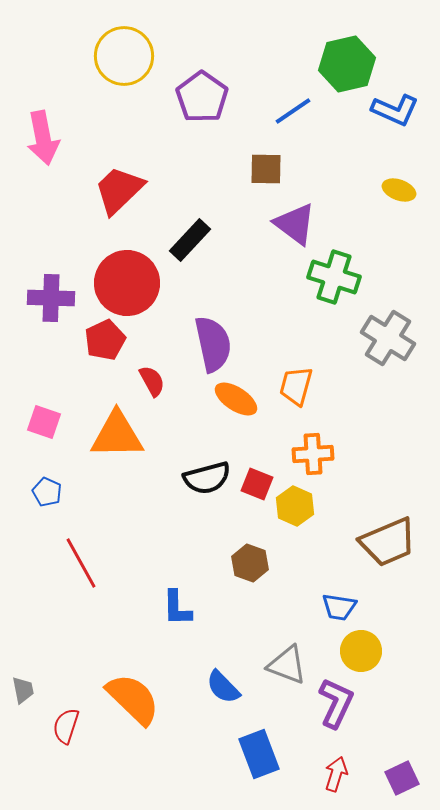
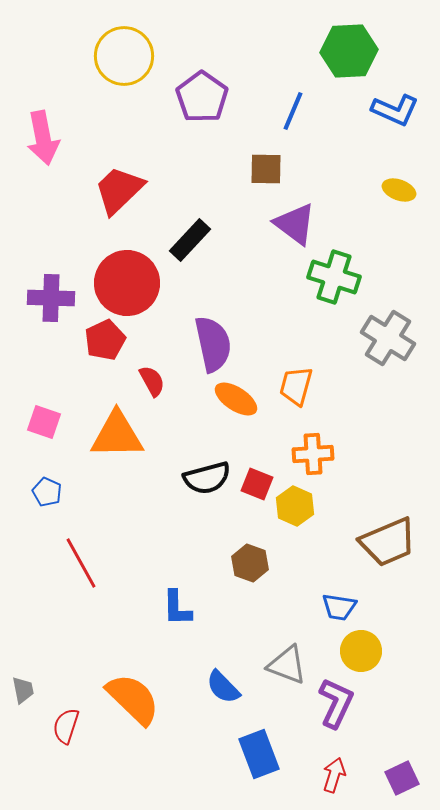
green hexagon at (347, 64): moved 2 px right, 13 px up; rotated 10 degrees clockwise
blue line at (293, 111): rotated 33 degrees counterclockwise
red arrow at (336, 774): moved 2 px left, 1 px down
